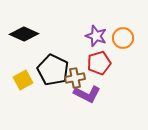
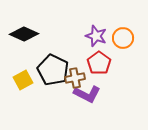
red pentagon: rotated 20 degrees counterclockwise
